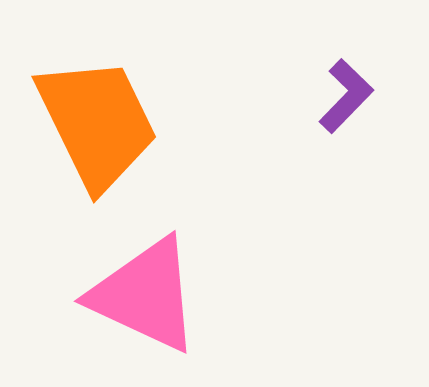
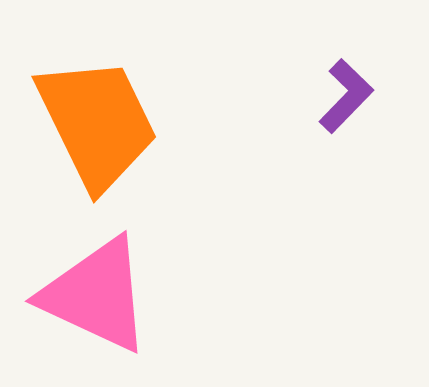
pink triangle: moved 49 px left
